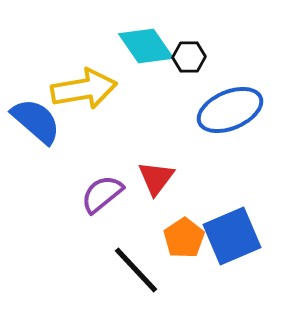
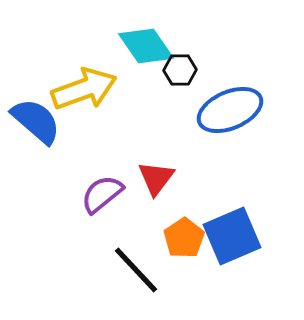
black hexagon: moved 9 px left, 13 px down
yellow arrow: rotated 10 degrees counterclockwise
